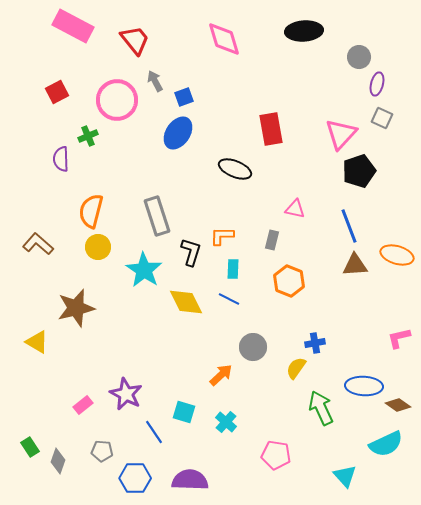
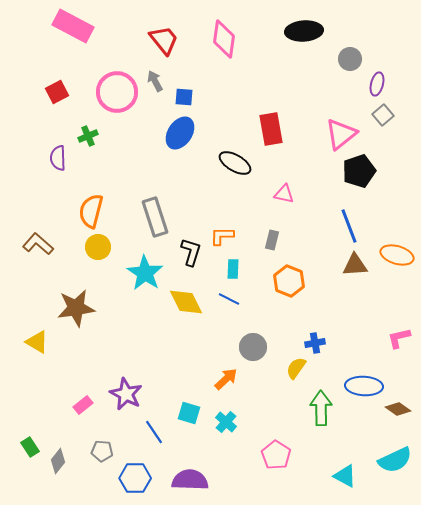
pink diamond at (224, 39): rotated 24 degrees clockwise
red trapezoid at (135, 40): moved 29 px right
gray circle at (359, 57): moved 9 px left, 2 px down
blue square at (184, 97): rotated 24 degrees clockwise
pink circle at (117, 100): moved 8 px up
gray square at (382, 118): moved 1 px right, 3 px up; rotated 25 degrees clockwise
blue ellipse at (178, 133): moved 2 px right
pink triangle at (341, 134): rotated 8 degrees clockwise
purple semicircle at (61, 159): moved 3 px left, 1 px up
black ellipse at (235, 169): moved 6 px up; rotated 8 degrees clockwise
pink triangle at (295, 209): moved 11 px left, 15 px up
gray rectangle at (157, 216): moved 2 px left, 1 px down
cyan star at (144, 270): moved 1 px right, 3 px down
brown star at (76, 308): rotated 6 degrees clockwise
orange arrow at (221, 375): moved 5 px right, 4 px down
brown diamond at (398, 405): moved 4 px down
green arrow at (321, 408): rotated 24 degrees clockwise
cyan square at (184, 412): moved 5 px right, 1 px down
cyan semicircle at (386, 444): moved 9 px right, 16 px down
pink pentagon at (276, 455): rotated 24 degrees clockwise
gray diamond at (58, 461): rotated 20 degrees clockwise
cyan triangle at (345, 476): rotated 20 degrees counterclockwise
